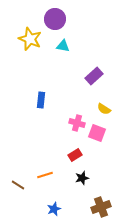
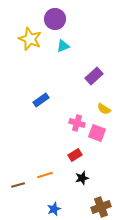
cyan triangle: rotated 32 degrees counterclockwise
blue rectangle: rotated 49 degrees clockwise
brown line: rotated 48 degrees counterclockwise
